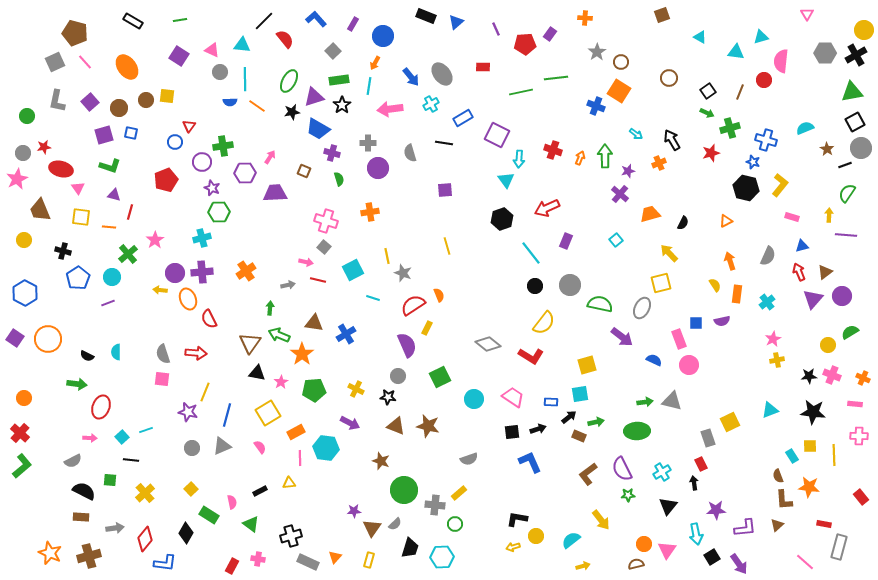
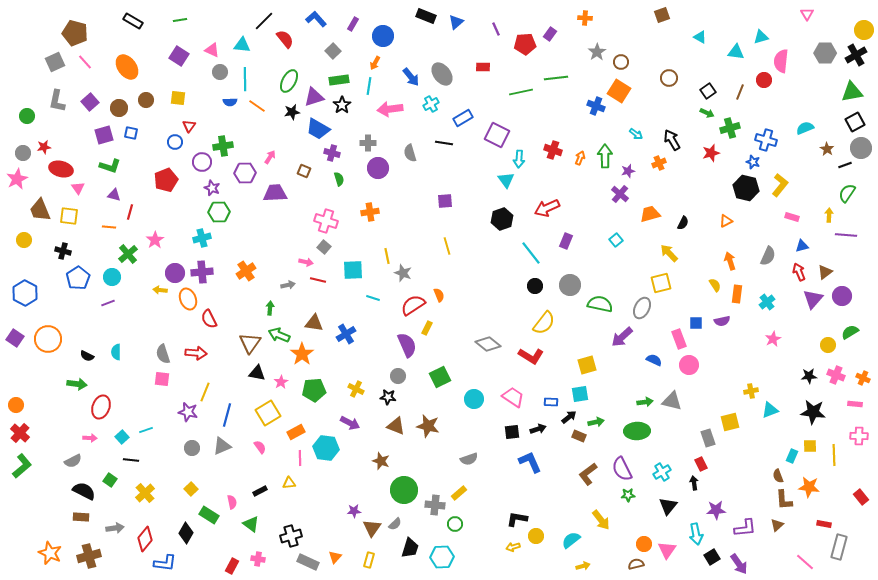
yellow square at (167, 96): moved 11 px right, 2 px down
purple square at (445, 190): moved 11 px down
yellow square at (81, 217): moved 12 px left, 1 px up
cyan square at (353, 270): rotated 25 degrees clockwise
purple arrow at (622, 337): rotated 100 degrees clockwise
yellow cross at (777, 360): moved 26 px left, 31 px down
pink cross at (832, 375): moved 4 px right
orange circle at (24, 398): moved 8 px left, 7 px down
yellow square at (730, 422): rotated 12 degrees clockwise
cyan rectangle at (792, 456): rotated 56 degrees clockwise
green square at (110, 480): rotated 32 degrees clockwise
